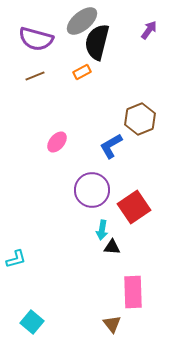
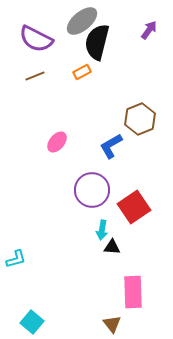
purple semicircle: rotated 12 degrees clockwise
